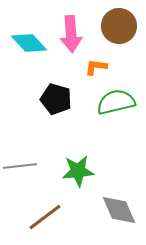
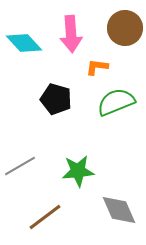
brown circle: moved 6 px right, 2 px down
cyan diamond: moved 5 px left
orange L-shape: moved 1 px right
green semicircle: rotated 9 degrees counterclockwise
gray line: rotated 24 degrees counterclockwise
